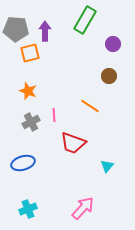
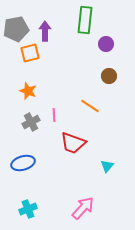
green rectangle: rotated 24 degrees counterclockwise
gray pentagon: rotated 15 degrees counterclockwise
purple circle: moved 7 px left
